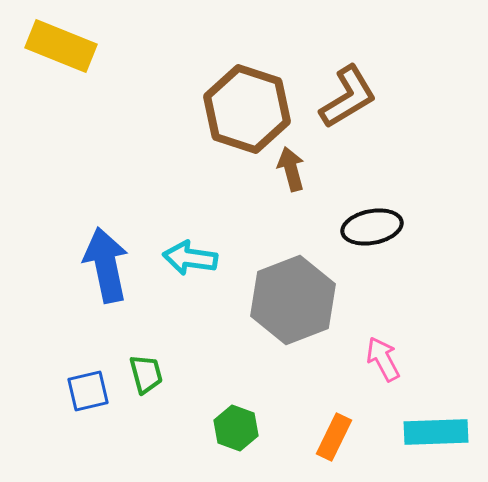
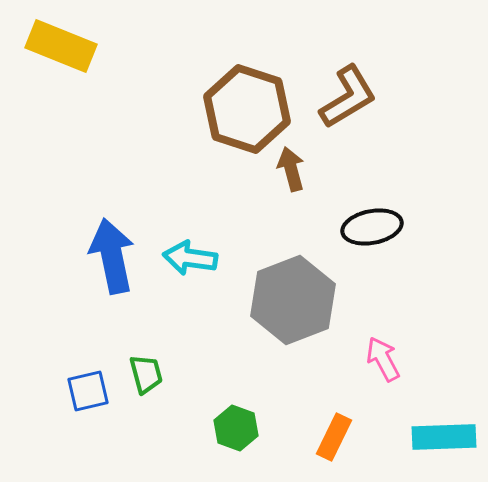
blue arrow: moved 6 px right, 9 px up
cyan rectangle: moved 8 px right, 5 px down
